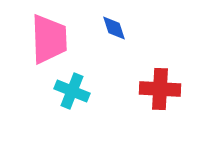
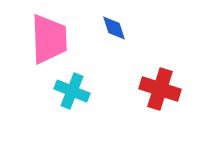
red cross: rotated 15 degrees clockwise
